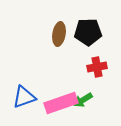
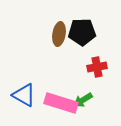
black pentagon: moved 6 px left
blue triangle: moved 2 px up; rotated 50 degrees clockwise
pink rectangle: rotated 36 degrees clockwise
